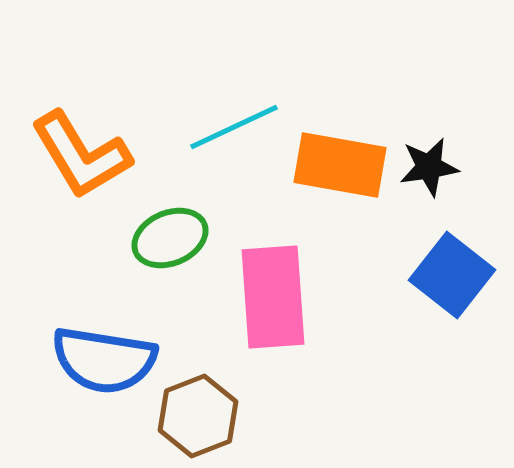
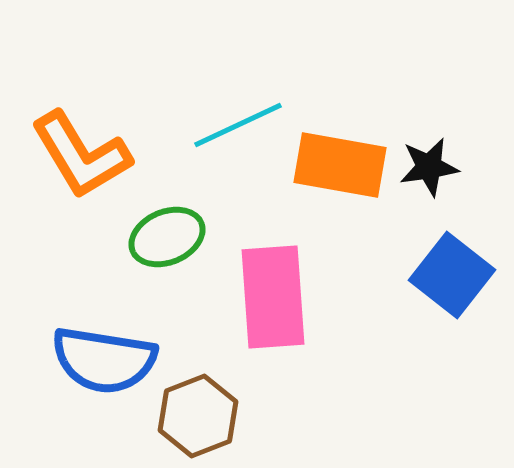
cyan line: moved 4 px right, 2 px up
green ellipse: moved 3 px left, 1 px up
